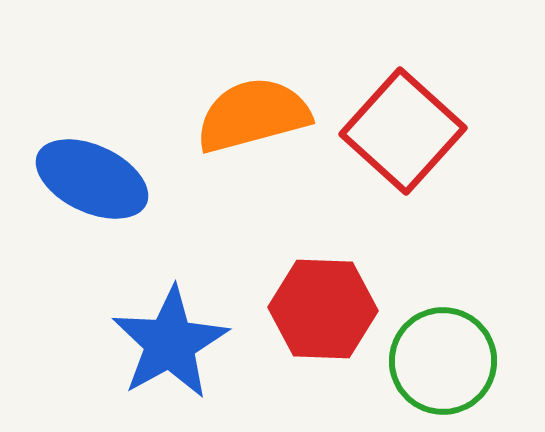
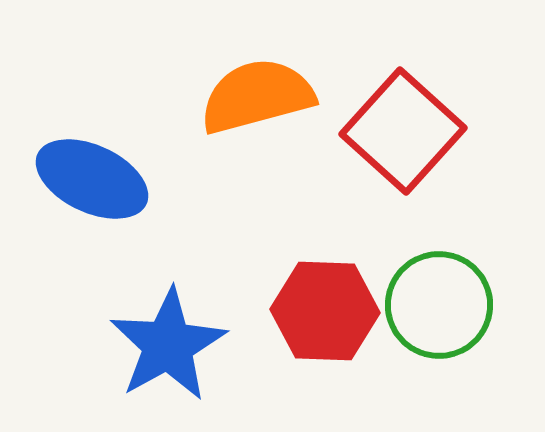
orange semicircle: moved 4 px right, 19 px up
red hexagon: moved 2 px right, 2 px down
blue star: moved 2 px left, 2 px down
green circle: moved 4 px left, 56 px up
